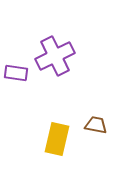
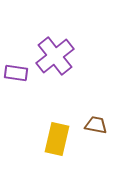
purple cross: rotated 12 degrees counterclockwise
